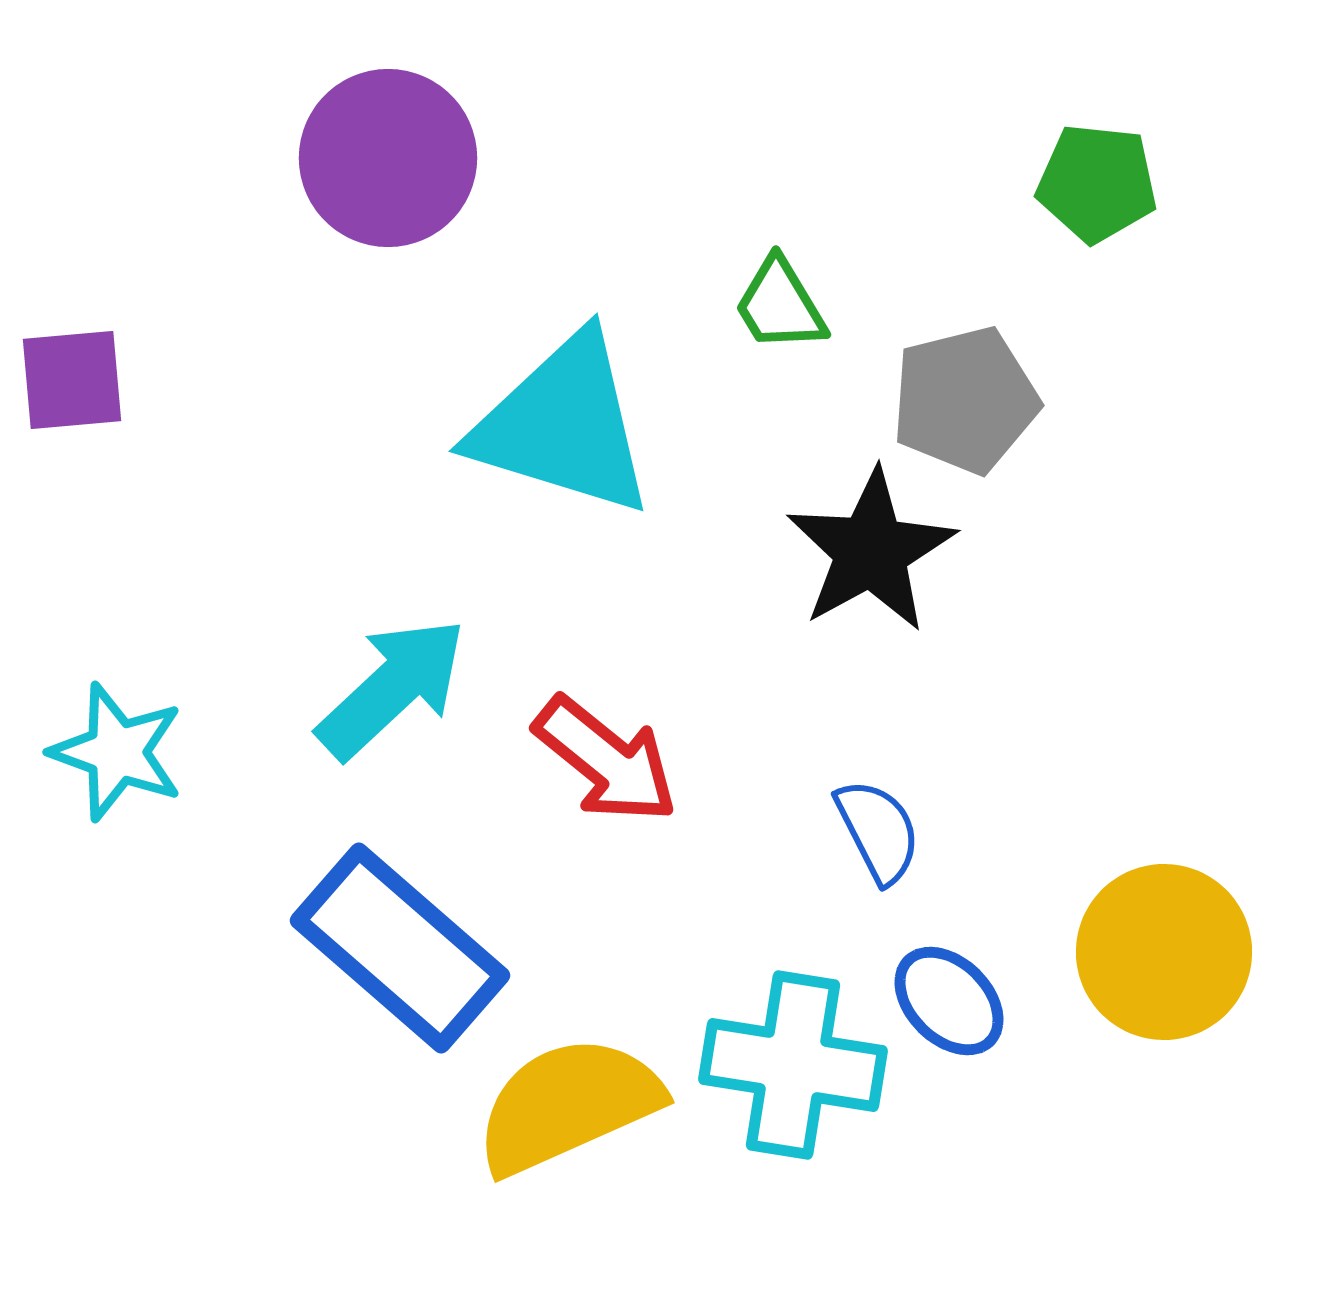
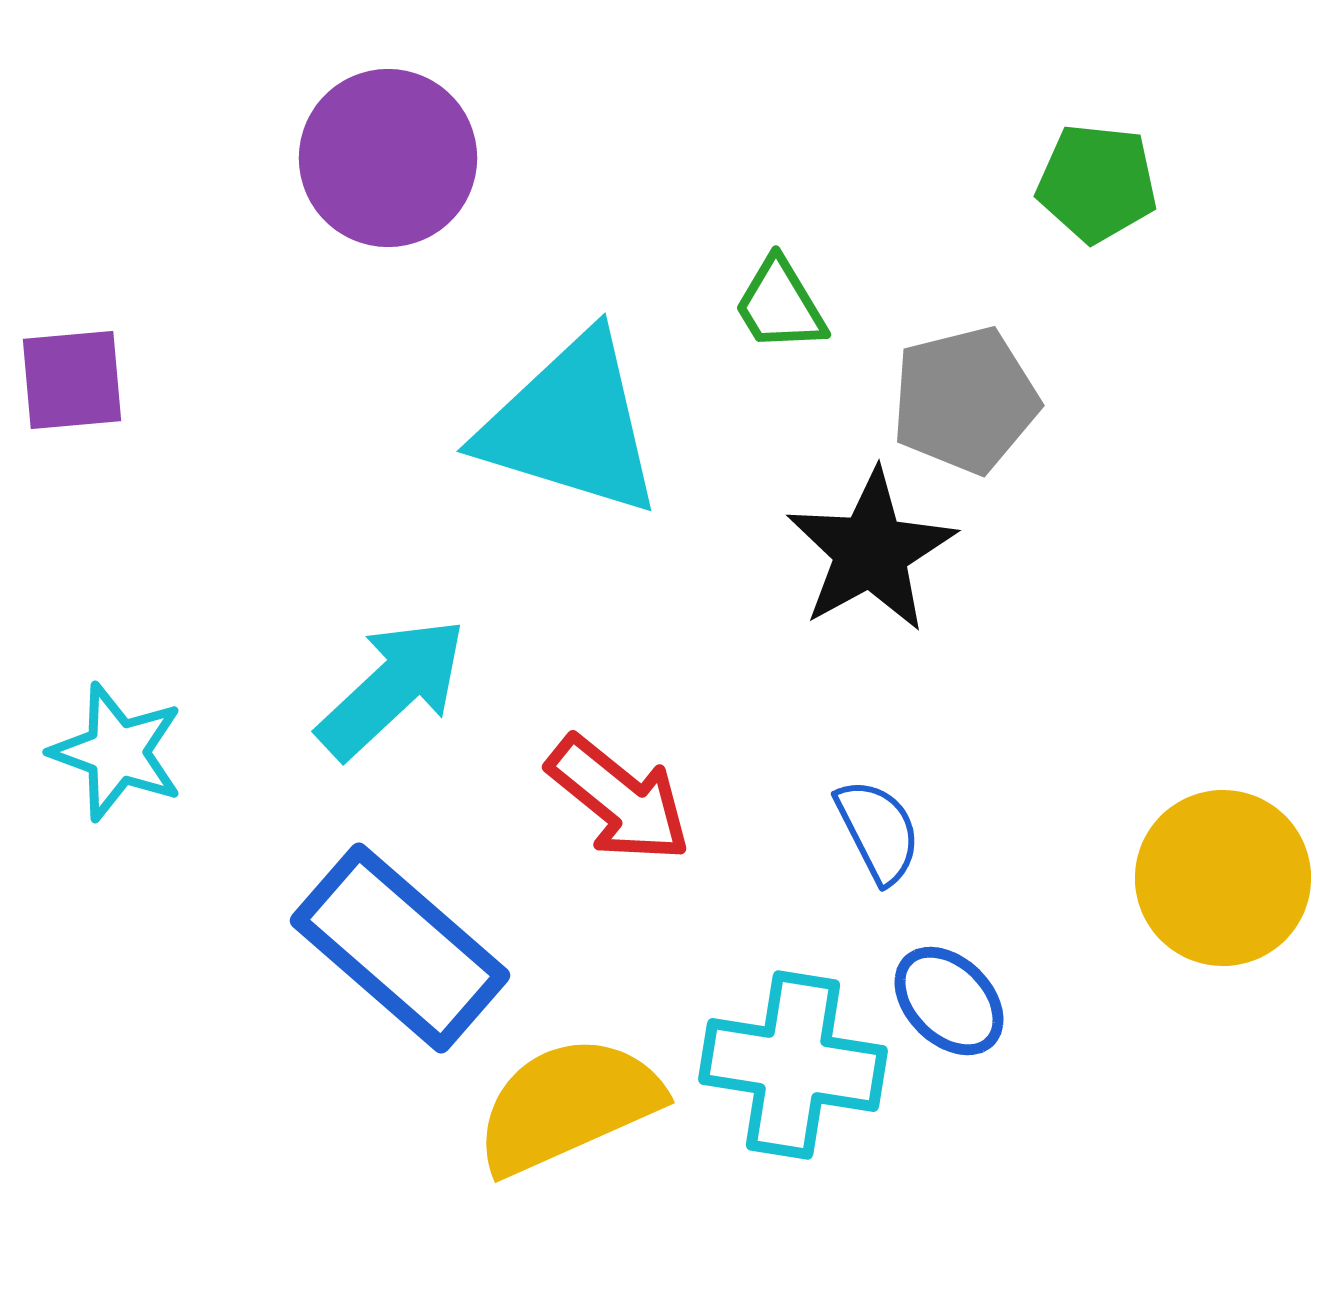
cyan triangle: moved 8 px right
red arrow: moved 13 px right, 39 px down
yellow circle: moved 59 px right, 74 px up
